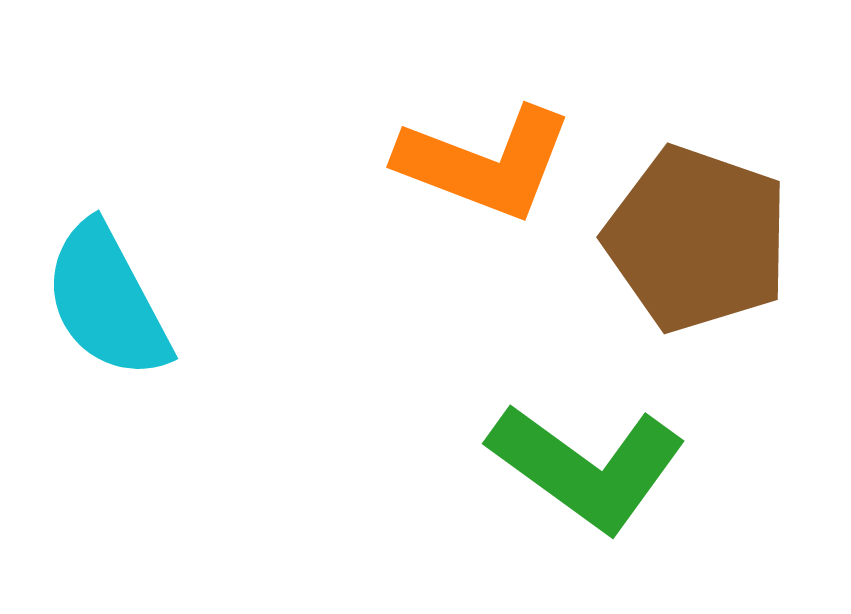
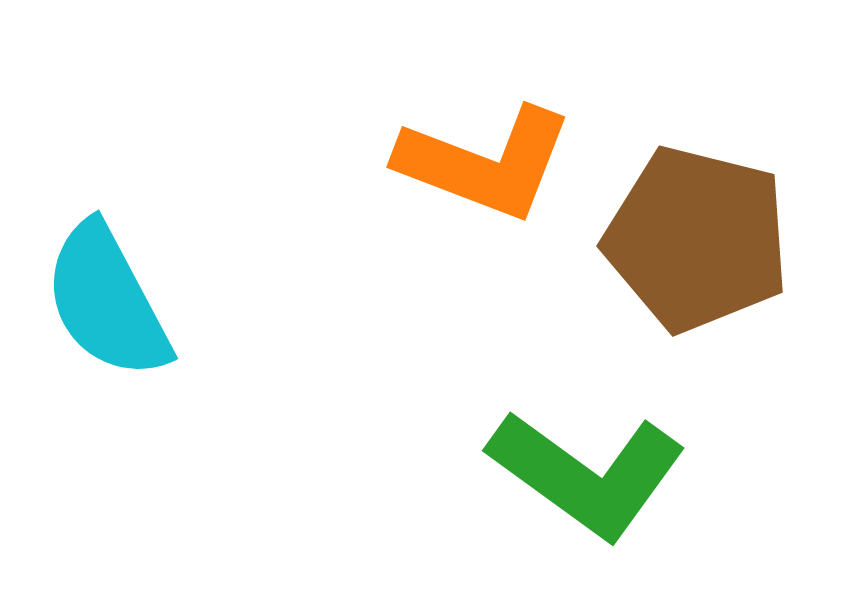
brown pentagon: rotated 5 degrees counterclockwise
green L-shape: moved 7 px down
